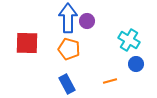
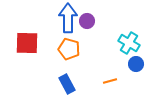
cyan cross: moved 3 px down
